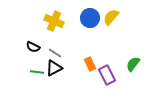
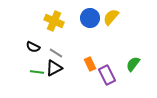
gray line: moved 1 px right
